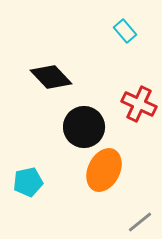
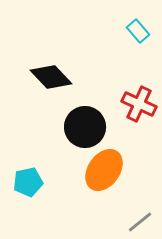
cyan rectangle: moved 13 px right
black circle: moved 1 px right
orange ellipse: rotated 9 degrees clockwise
